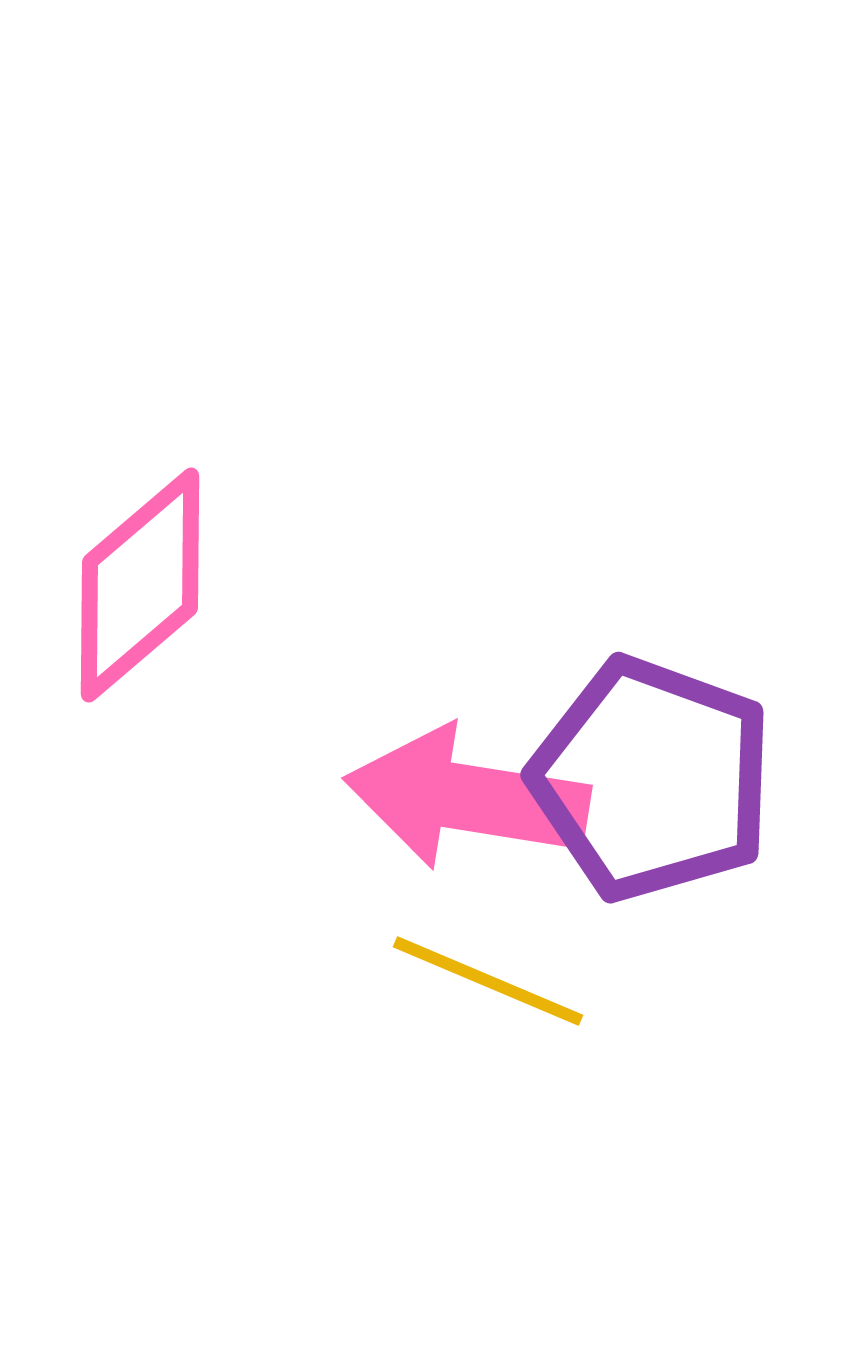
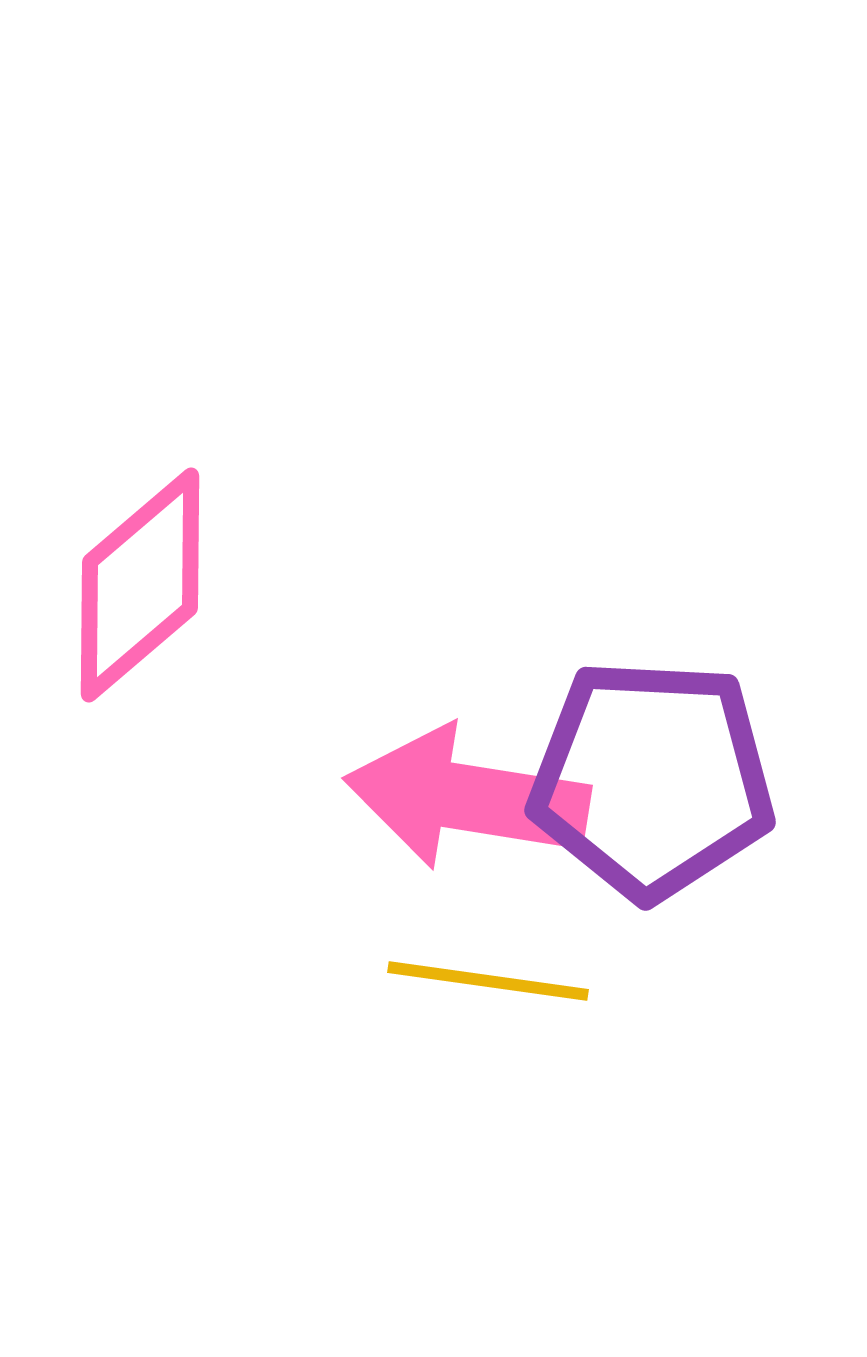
purple pentagon: rotated 17 degrees counterclockwise
yellow line: rotated 15 degrees counterclockwise
